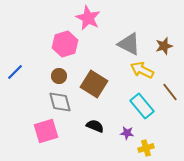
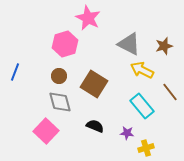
blue line: rotated 24 degrees counterclockwise
pink square: rotated 30 degrees counterclockwise
